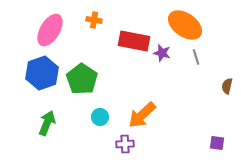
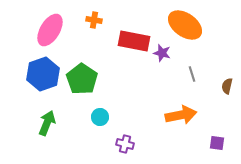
gray line: moved 4 px left, 17 px down
blue hexagon: moved 1 px right, 1 px down
orange arrow: moved 39 px right; rotated 148 degrees counterclockwise
purple cross: rotated 18 degrees clockwise
